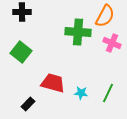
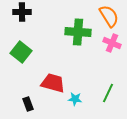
orange semicircle: moved 4 px right; rotated 60 degrees counterclockwise
cyan star: moved 6 px left, 6 px down
black rectangle: rotated 64 degrees counterclockwise
